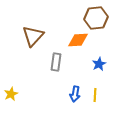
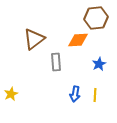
brown triangle: moved 1 px right, 3 px down; rotated 10 degrees clockwise
gray rectangle: rotated 12 degrees counterclockwise
